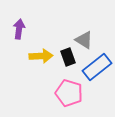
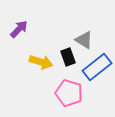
purple arrow: rotated 36 degrees clockwise
yellow arrow: moved 6 px down; rotated 20 degrees clockwise
